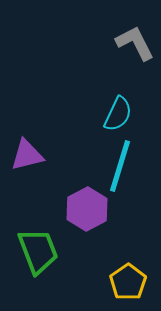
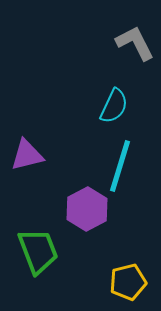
cyan semicircle: moved 4 px left, 8 px up
yellow pentagon: rotated 21 degrees clockwise
